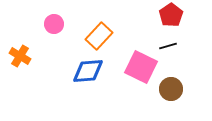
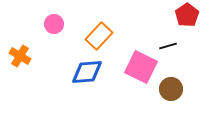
red pentagon: moved 16 px right
blue diamond: moved 1 px left, 1 px down
